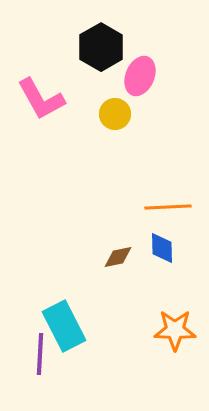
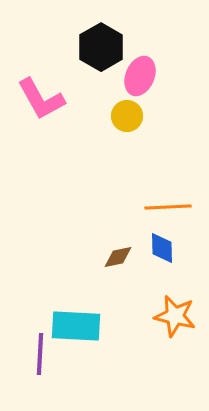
yellow circle: moved 12 px right, 2 px down
cyan rectangle: moved 12 px right; rotated 60 degrees counterclockwise
orange star: moved 14 px up; rotated 12 degrees clockwise
